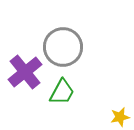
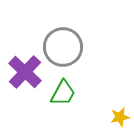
purple cross: rotated 8 degrees counterclockwise
green trapezoid: moved 1 px right, 1 px down
